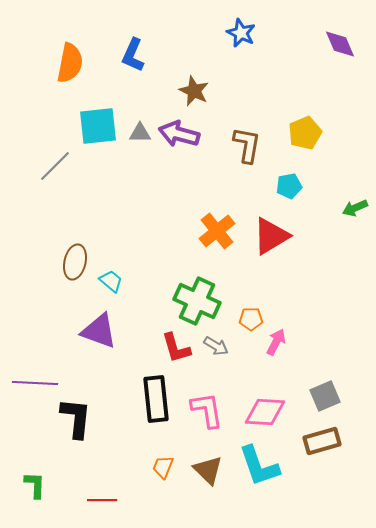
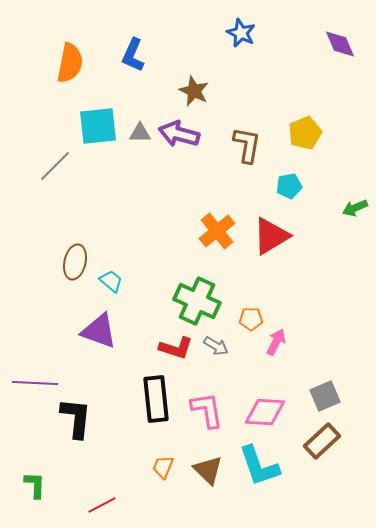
red L-shape: rotated 56 degrees counterclockwise
brown rectangle: rotated 27 degrees counterclockwise
red line: moved 5 px down; rotated 28 degrees counterclockwise
